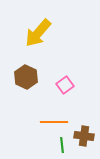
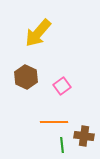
pink square: moved 3 px left, 1 px down
